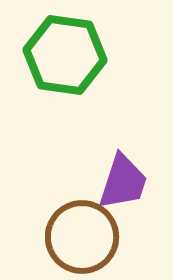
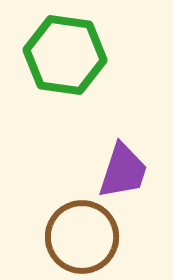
purple trapezoid: moved 11 px up
